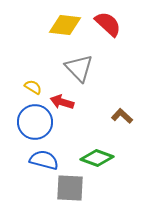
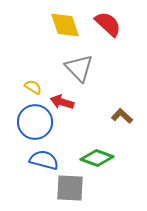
yellow diamond: rotated 64 degrees clockwise
